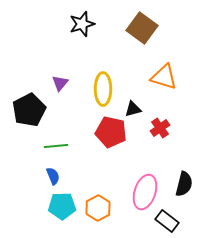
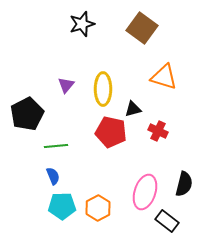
purple triangle: moved 6 px right, 2 px down
black pentagon: moved 2 px left, 4 px down
red cross: moved 2 px left, 3 px down; rotated 30 degrees counterclockwise
